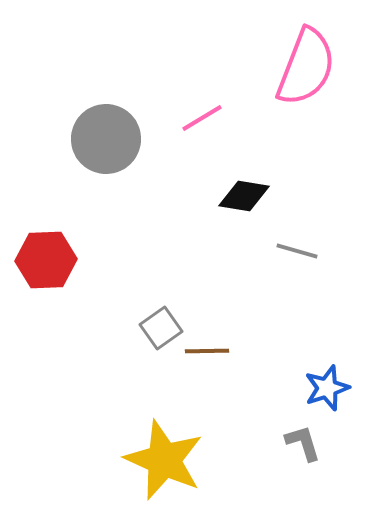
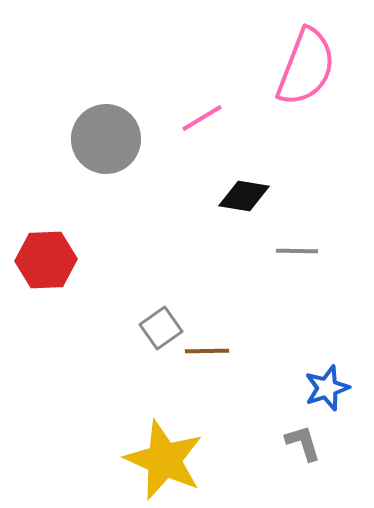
gray line: rotated 15 degrees counterclockwise
